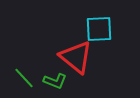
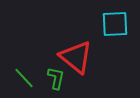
cyan square: moved 16 px right, 5 px up
green L-shape: moved 1 px right, 3 px up; rotated 100 degrees counterclockwise
